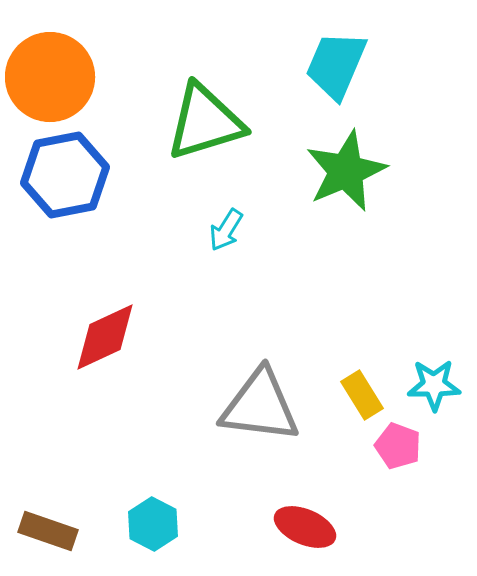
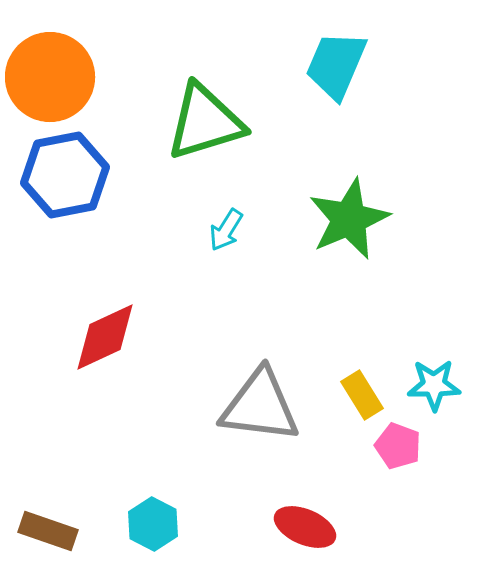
green star: moved 3 px right, 48 px down
